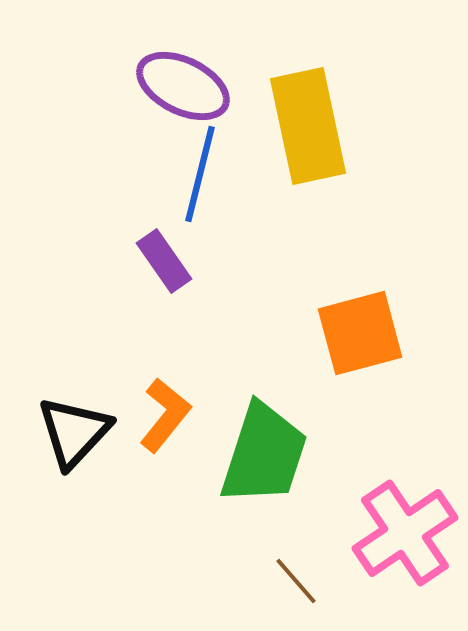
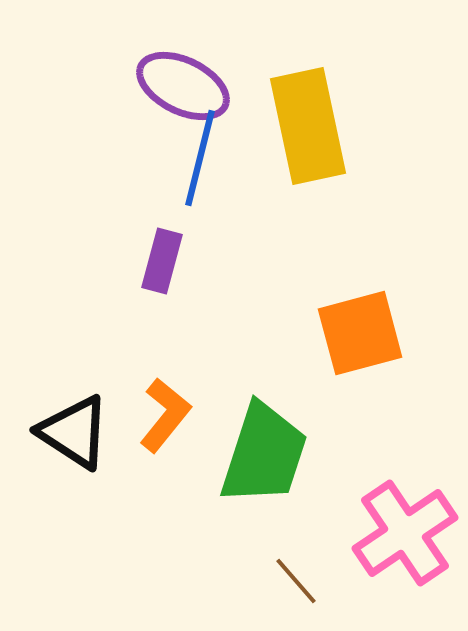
blue line: moved 16 px up
purple rectangle: moved 2 px left; rotated 50 degrees clockwise
black triangle: rotated 40 degrees counterclockwise
